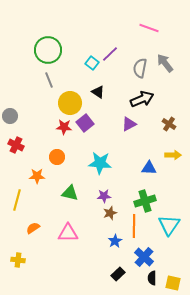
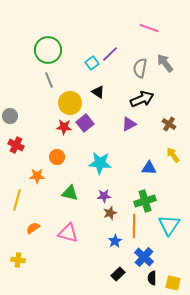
cyan square: rotated 16 degrees clockwise
yellow arrow: rotated 126 degrees counterclockwise
pink triangle: rotated 15 degrees clockwise
